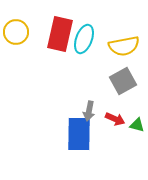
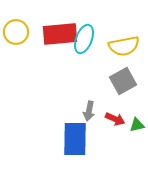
red rectangle: rotated 72 degrees clockwise
green triangle: rotated 28 degrees counterclockwise
blue rectangle: moved 4 px left, 5 px down
